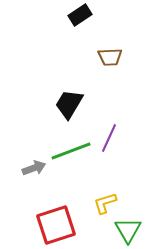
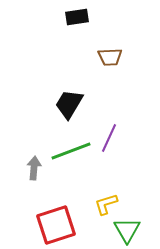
black rectangle: moved 3 px left, 2 px down; rotated 25 degrees clockwise
gray arrow: rotated 65 degrees counterclockwise
yellow L-shape: moved 1 px right, 1 px down
green triangle: moved 1 px left
